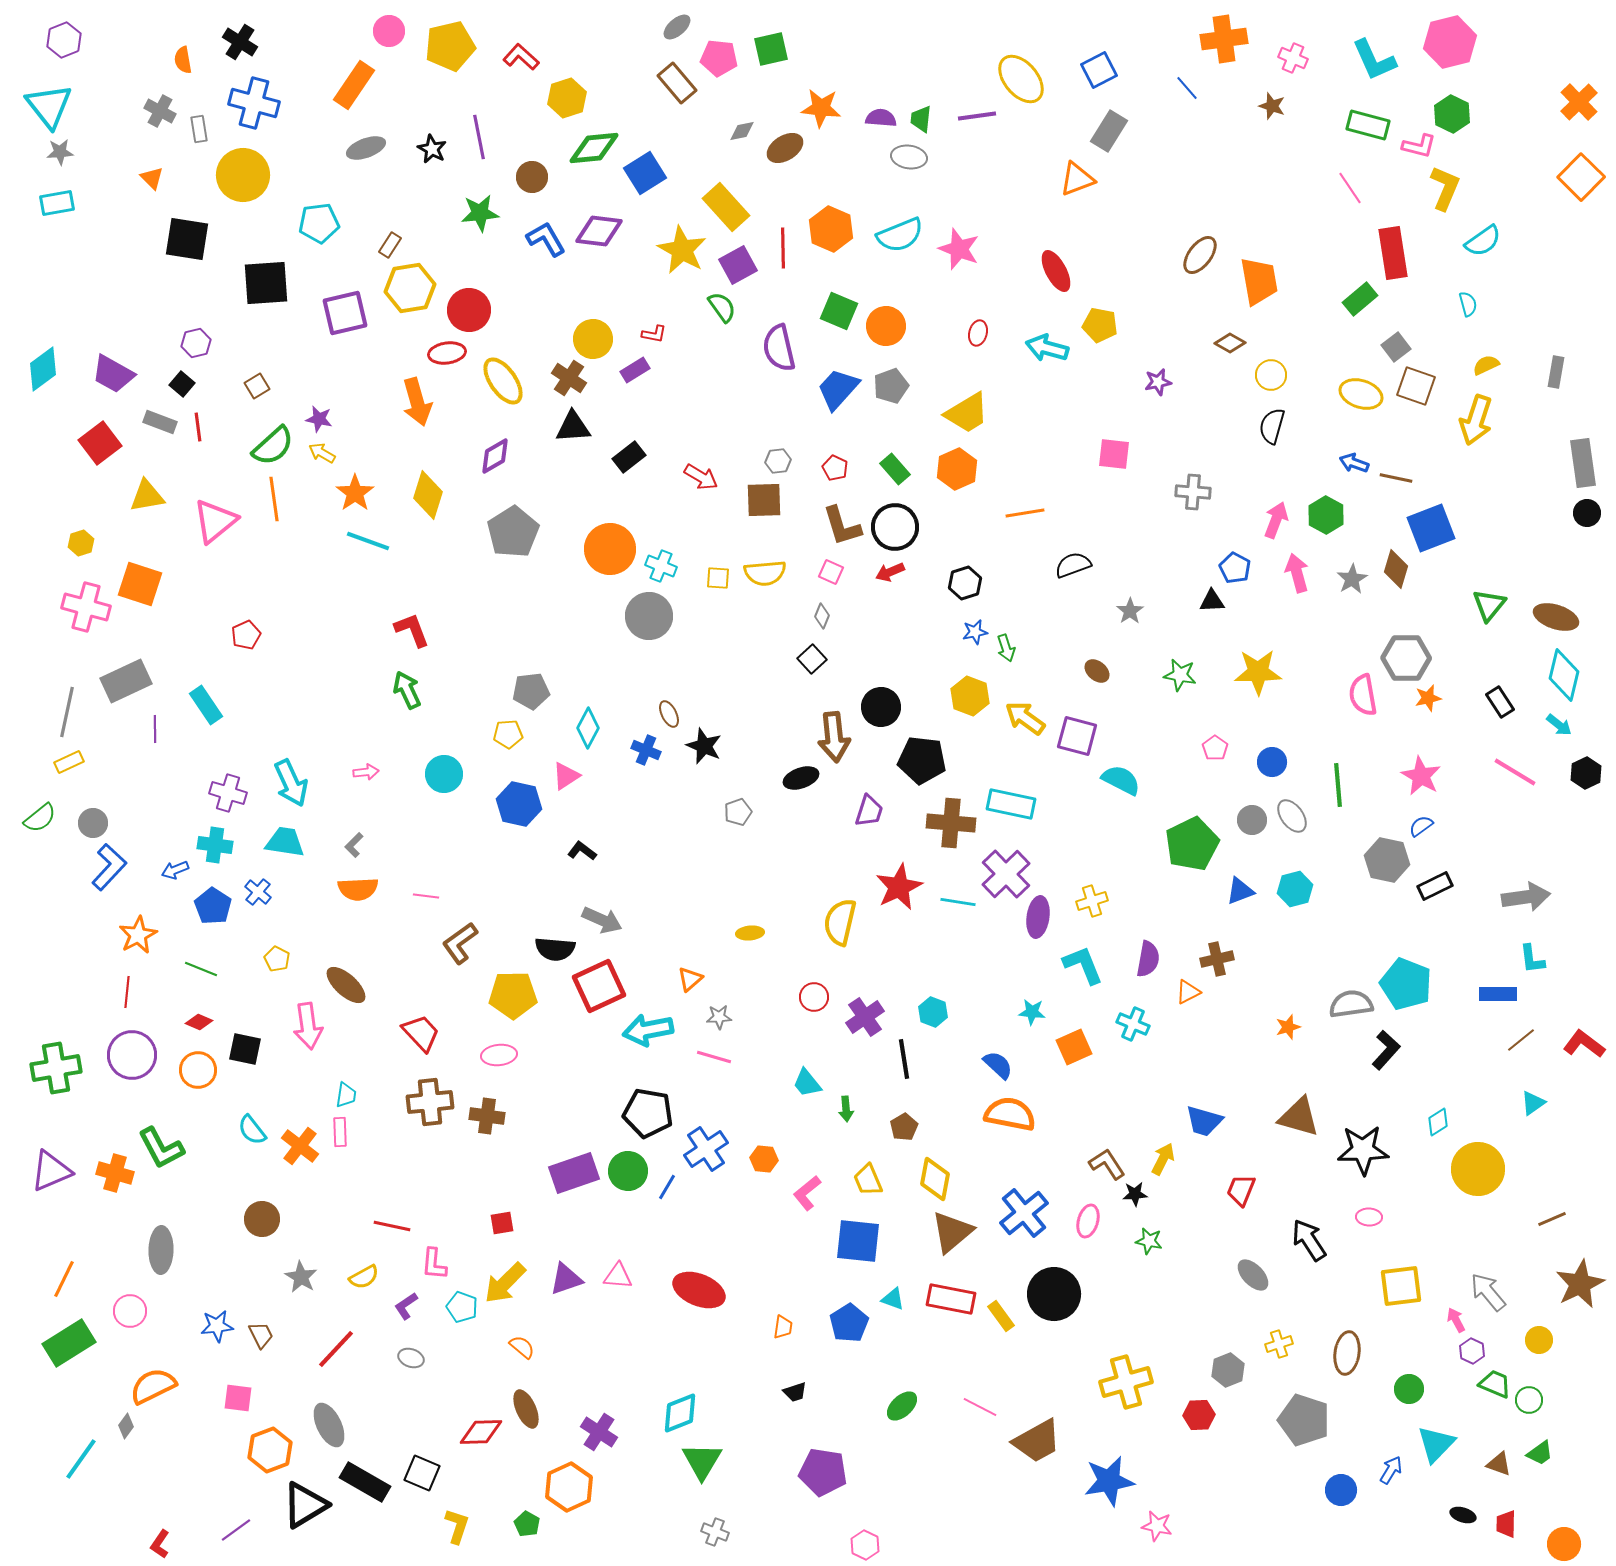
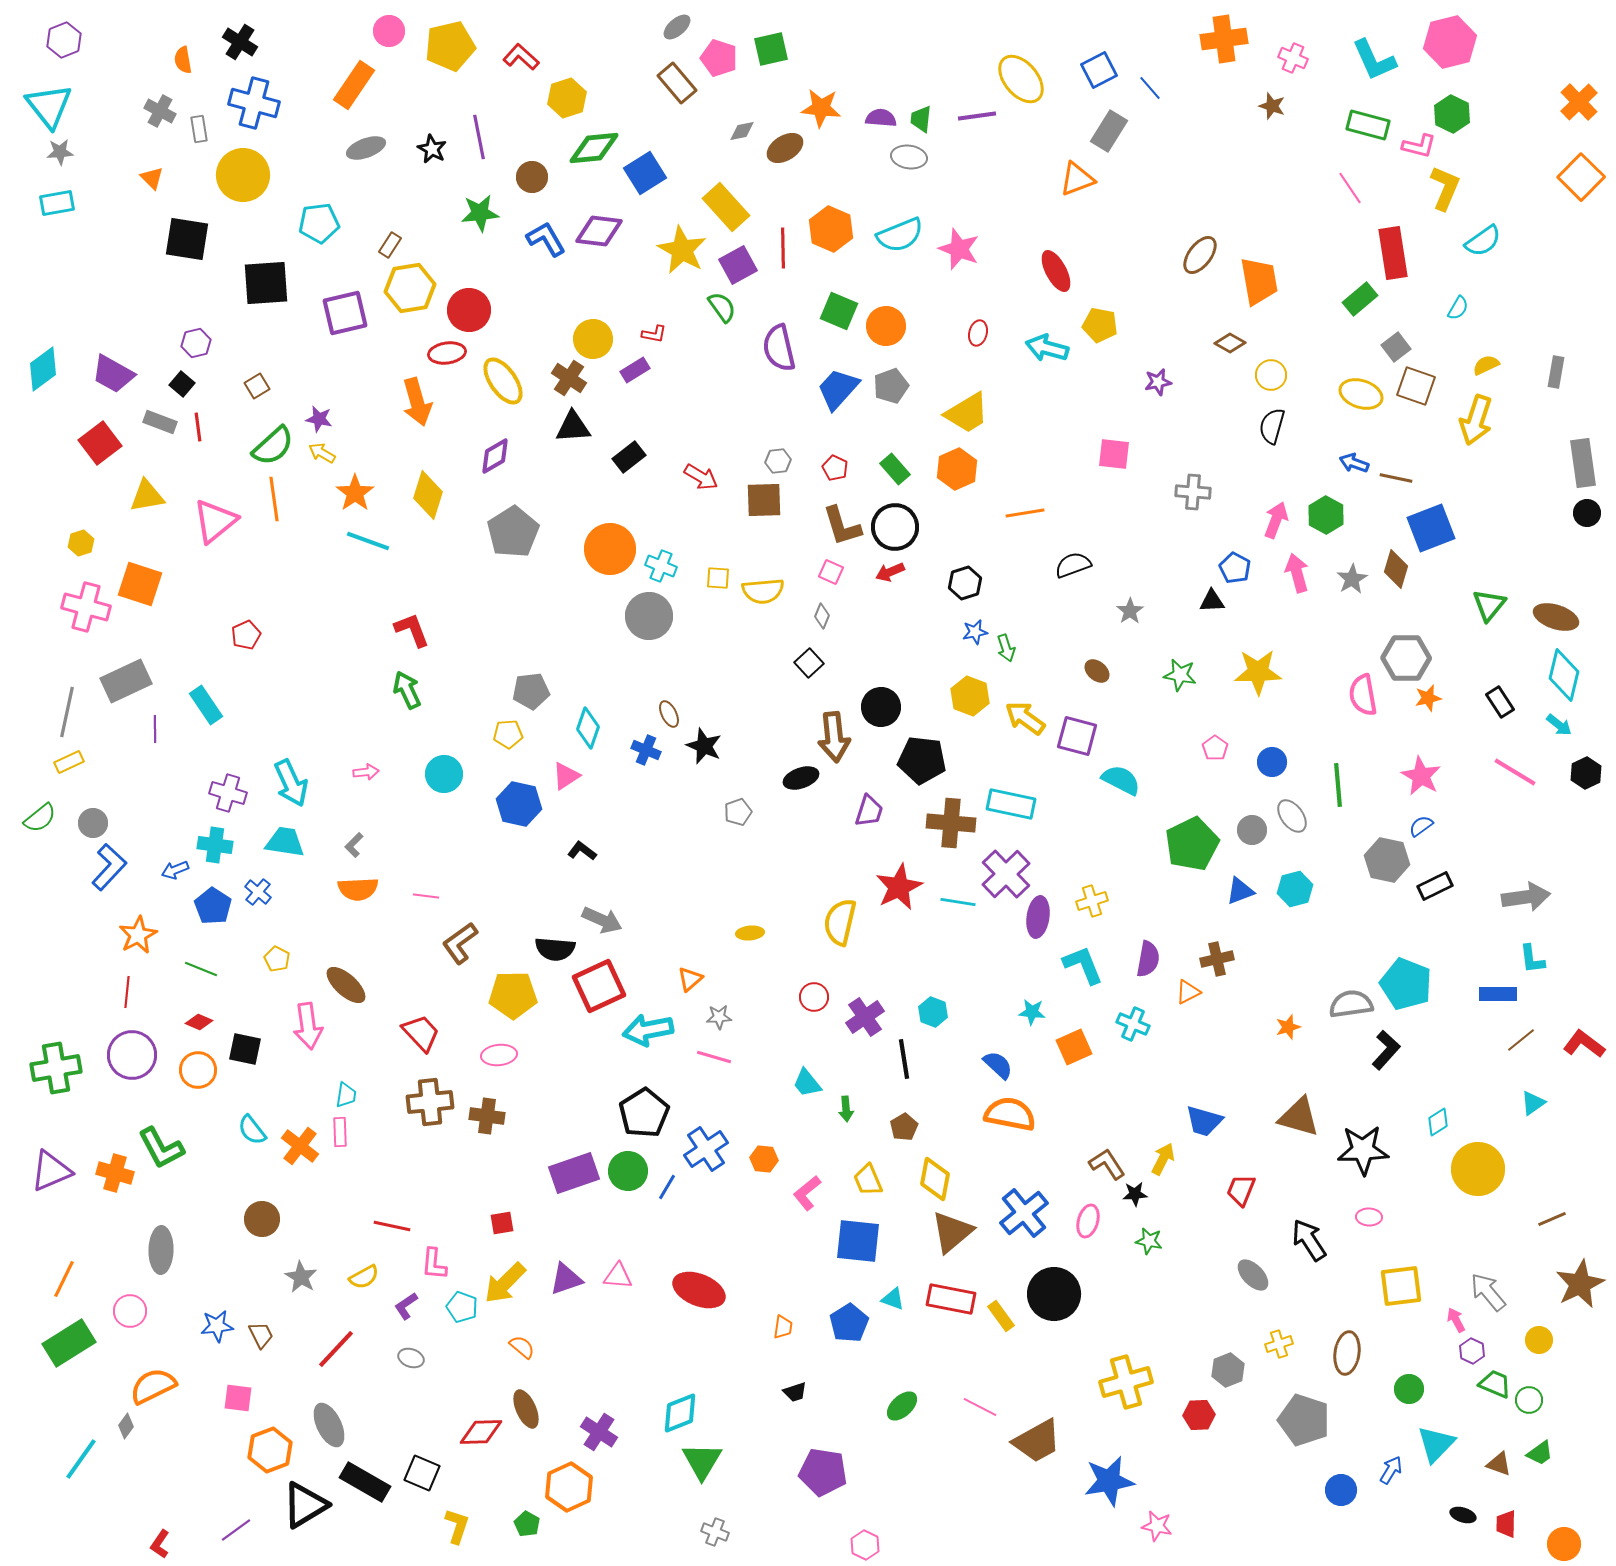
pink pentagon at (719, 58): rotated 12 degrees clockwise
blue line at (1187, 88): moved 37 px left
cyan semicircle at (1468, 304): moved 10 px left, 4 px down; rotated 45 degrees clockwise
yellow semicircle at (765, 573): moved 2 px left, 18 px down
black square at (812, 659): moved 3 px left, 4 px down
cyan diamond at (588, 728): rotated 9 degrees counterclockwise
gray circle at (1252, 820): moved 10 px down
black pentagon at (648, 1113): moved 4 px left; rotated 30 degrees clockwise
